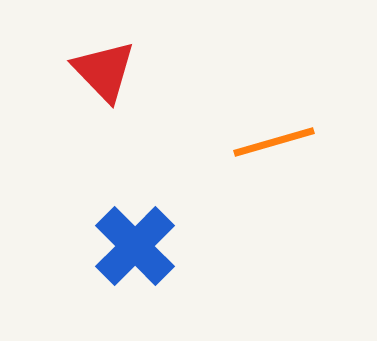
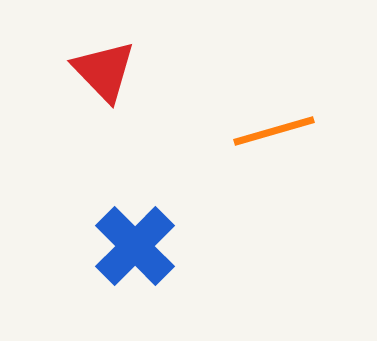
orange line: moved 11 px up
